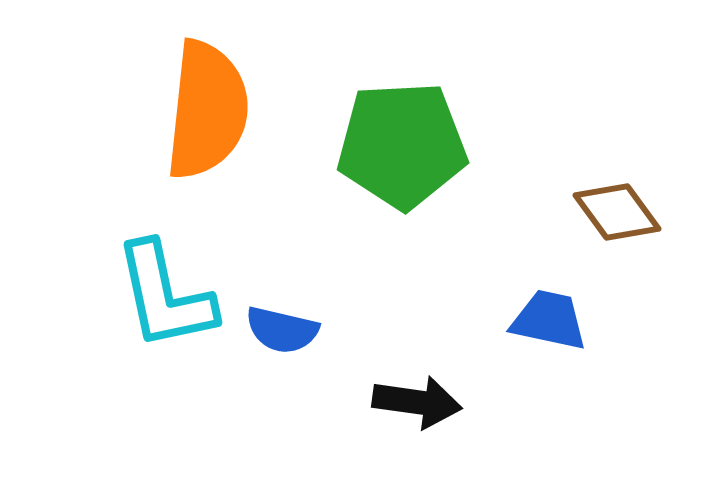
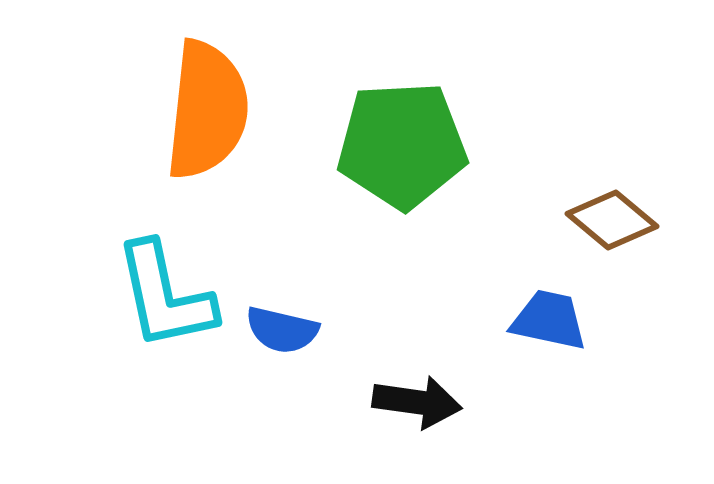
brown diamond: moved 5 px left, 8 px down; rotated 14 degrees counterclockwise
